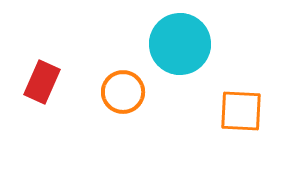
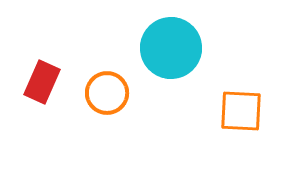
cyan circle: moved 9 px left, 4 px down
orange circle: moved 16 px left, 1 px down
